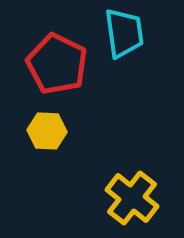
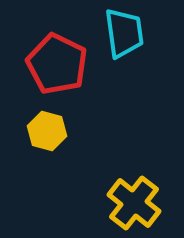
yellow hexagon: rotated 12 degrees clockwise
yellow cross: moved 2 px right, 5 px down
